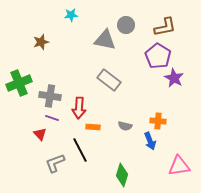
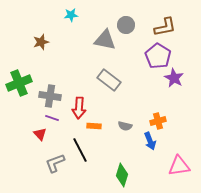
orange cross: rotated 21 degrees counterclockwise
orange rectangle: moved 1 px right, 1 px up
